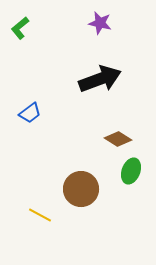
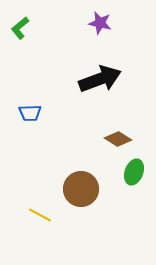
blue trapezoid: rotated 35 degrees clockwise
green ellipse: moved 3 px right, 1 px down
